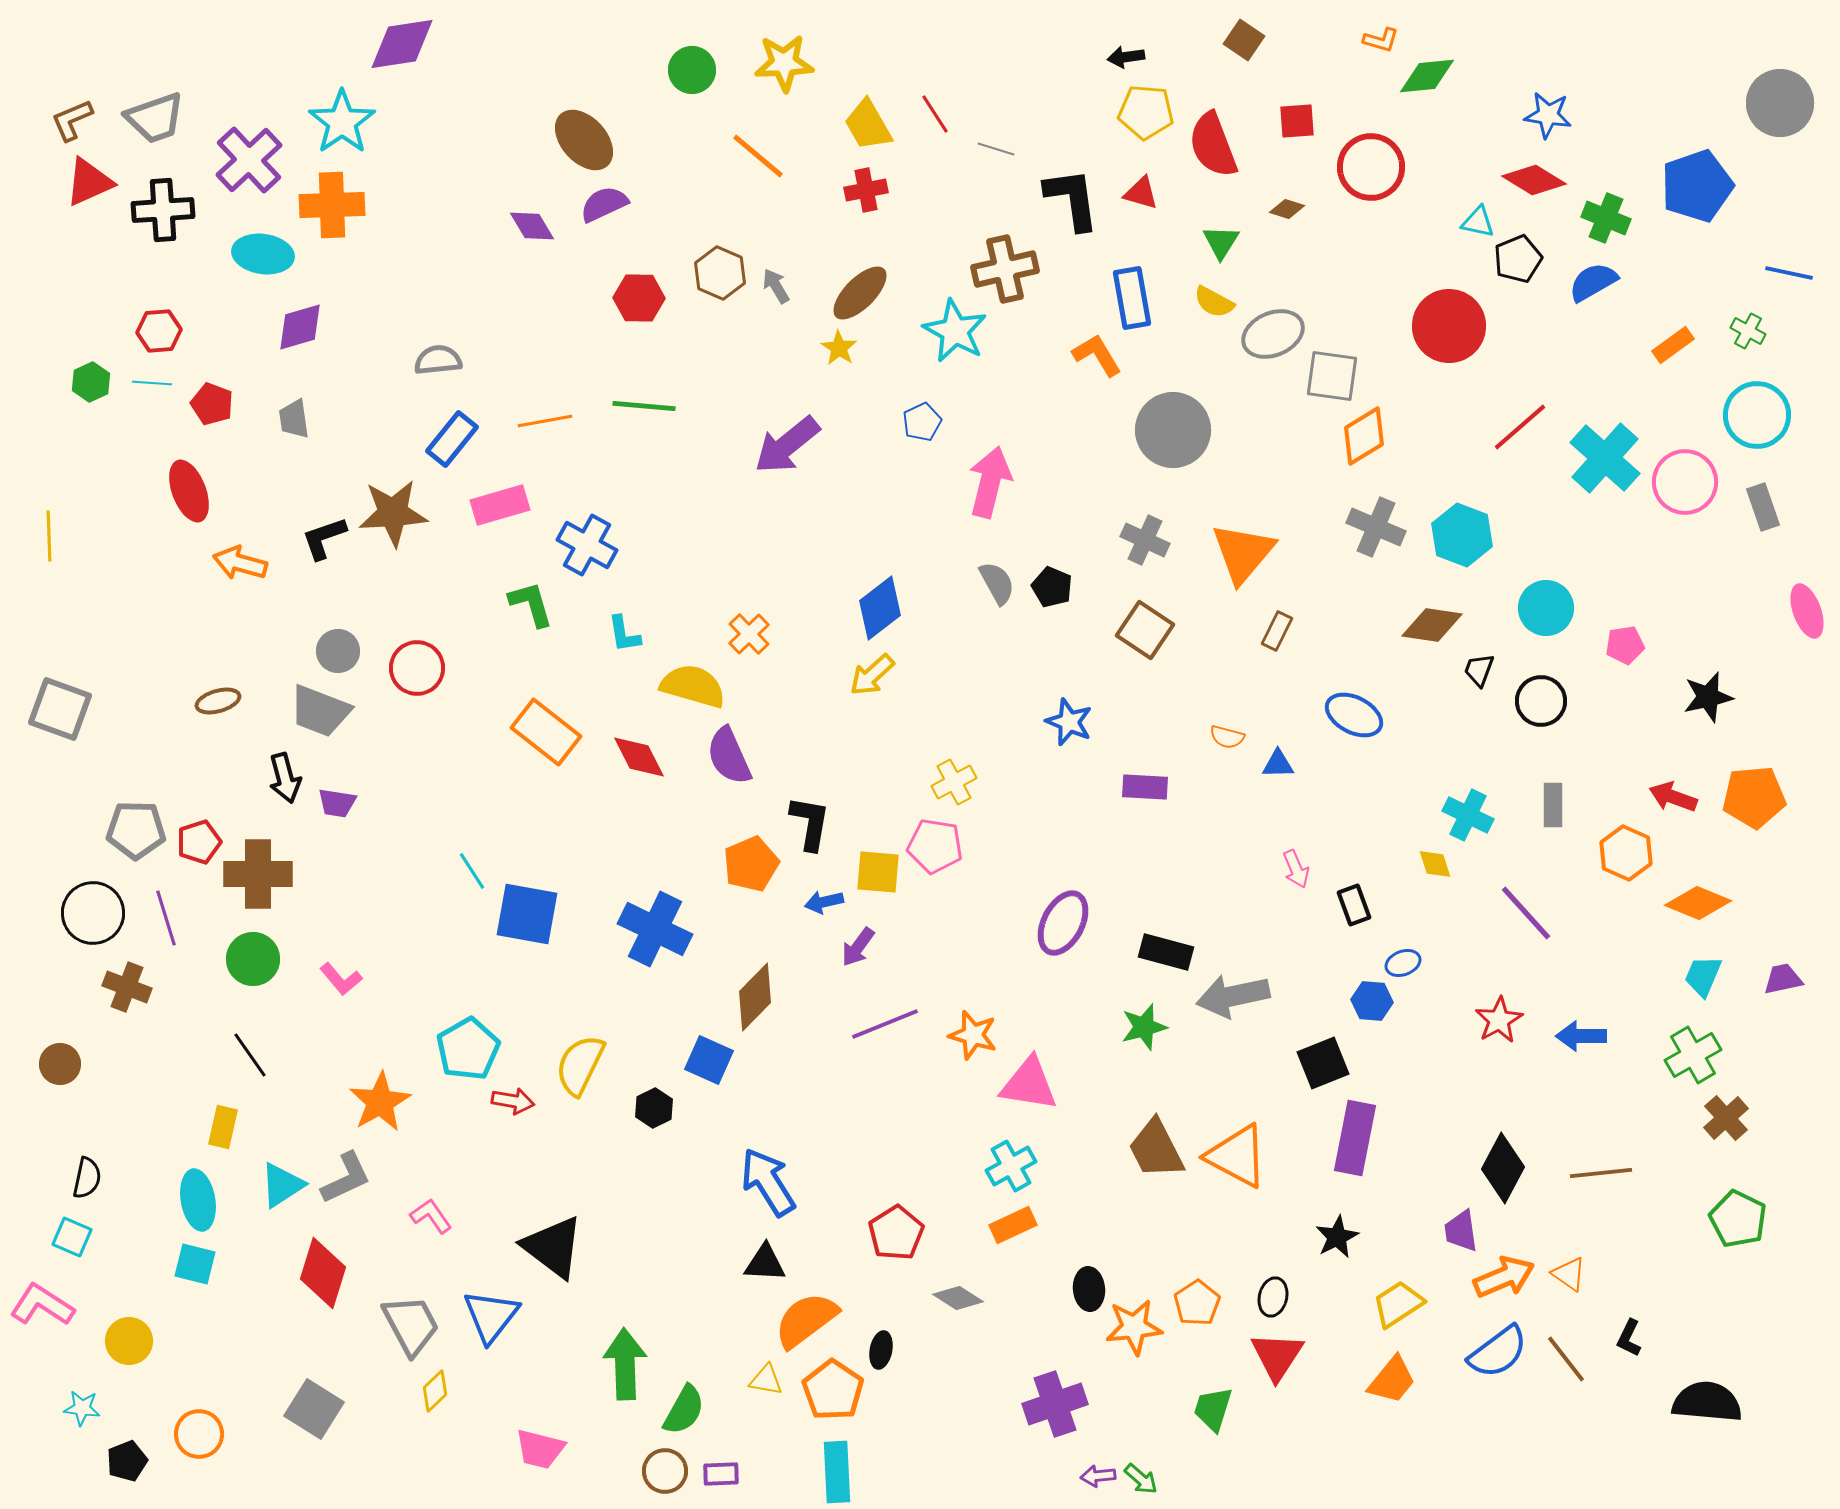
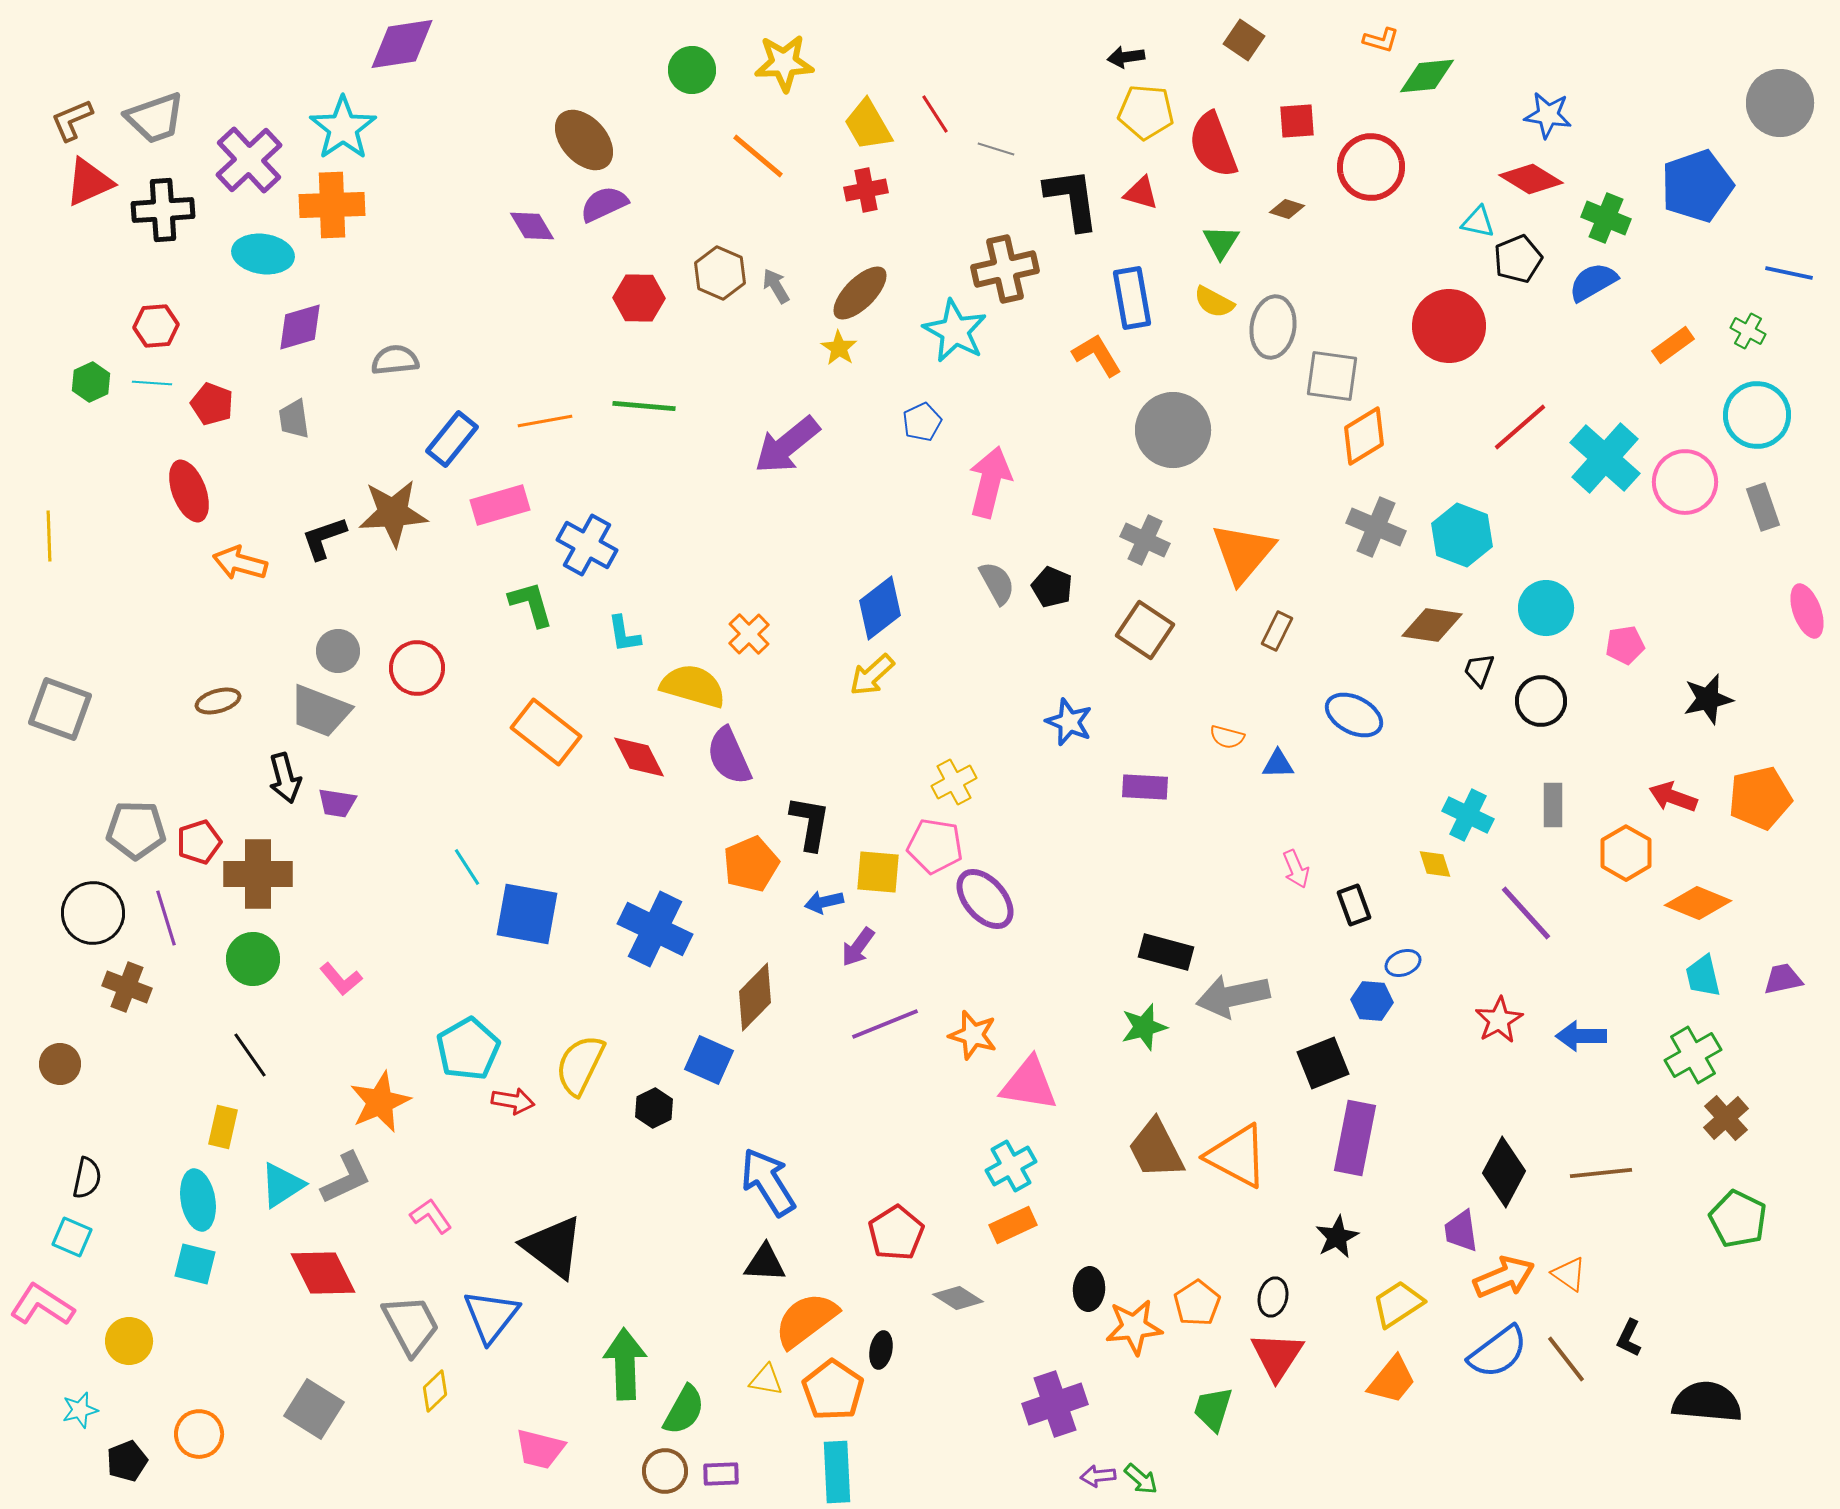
cyan star at (342, 122): moved 1 px right, 6 px down
red diamond at (1534, 180): moved 3 px left, 1 px up
red hexagon at (159, 331): moved 3 px left, 5 px up
gray ellipse at (1273, 334): moved 7 px up; rotated 58 degrees counterclockwise
gray semicircle at (438, 360): moved 43 px left
black star at (1708, 697): moved 2 px down
orange pentagon at (1754, 797): moved 6 px right, 1 px down; rotated 8 degrees counterclockwise
orange hexagon at (1626, 853): rotated 6 degrees clockwise
cyan line at (472, 871): moved 5 px left, 4 px up
purple ellipse at (1063, 923): moved 78 px left, 24 px up; rotated 68 degrees counterclockwise
cyan trapezoid at (1703, 976): rotated 36 degrees counterclockwise
orange star at (380, 1102): rotated 6 degrees clockwise
black diamond at (1503, 1168): moved 1 px right, 4 px down
red diamond at (323, 1273): rotated 44 degrees counterclockwise
black ellipse at (1089, 1289): rotated 9 degrees clockwise
cyan star at (82, 1408): moved 2 px left, 2 px down; rotated 21 degrees counterclockwise
